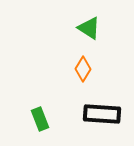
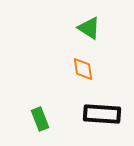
orange diamond: rotated 40 degrees counterclockwise
